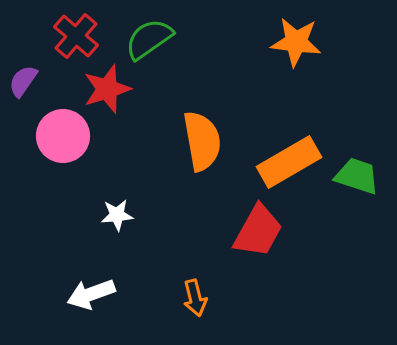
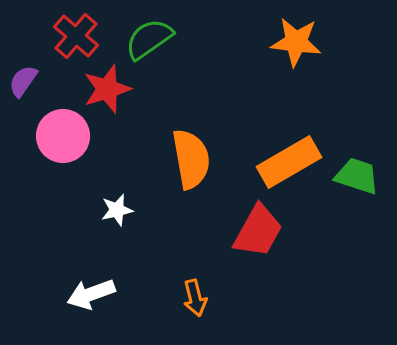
orange semicircle: moved 11 px left, 18 px down
white star: moved 5 px up; rotated 8 degrees counterclockwise
